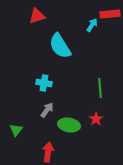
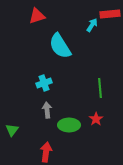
cyan cross: rotated 28 degrees counterclockwise
gray arrow: rotated 42 degrees counterclockwise
green ellipse: rotated 10 degrees counterclockwise
green triangle: moved 4 px left
red arrow: moved 2 px left
